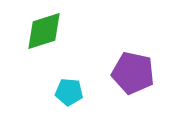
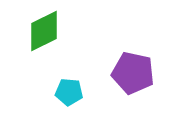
green diamond: rotated 9 degrees counterclockwise
